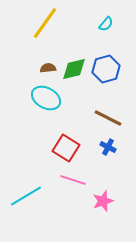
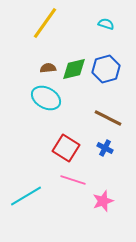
cyan semicircle: rotated 112 degrees counterclockwise
blue cross: moved 3 px left, 1 px down
